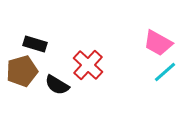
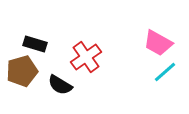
red cross: moved 2 px left, 8 px up; rotated 12 degrees clockwise
black semicircle: moved 3 px right
